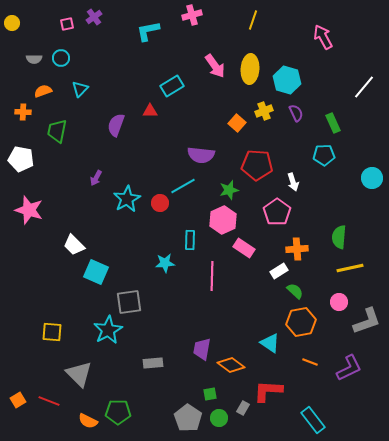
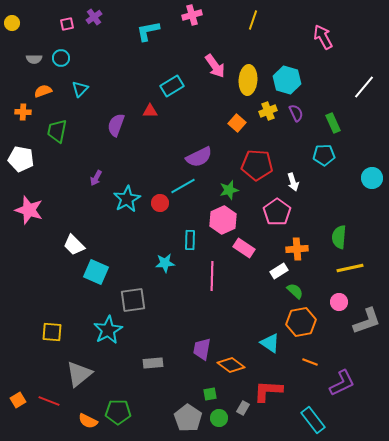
yellow ellipse at (250, 69): moved 2 px left, 11 px down
yellow cross at (264, 111): moved 4 px right
purple semicircle at (201, 155): moved 2 px left, 2 px down; rotated 32 degrees counterclockwise
gray square at (129, 302): moved 4 px right, 2 px up
purple L-shape at (349, 368): moved 7 px left, 15 px down
gray triangle at (79, 374): rotated 36 degrees clockwise
